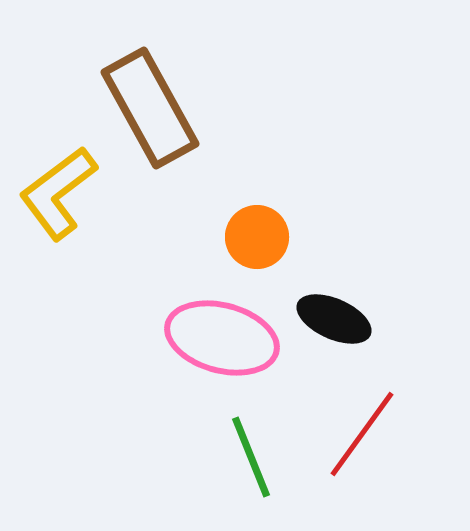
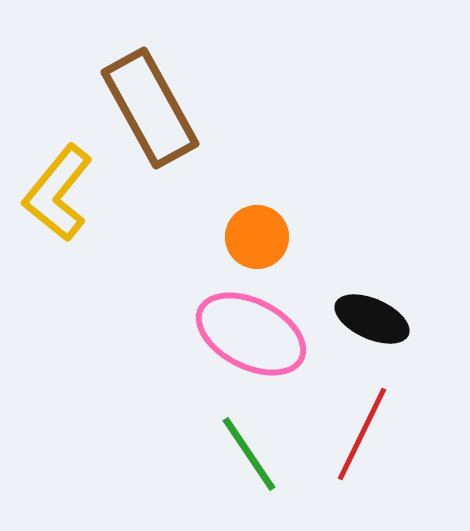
yellow L-shape: rotated 14 degrees counterclockwise
black ellipse: moved 38 px right
pink ellipse: moved 29 px right, 4 px up; rotated 12 degrees clockwise
red line: rotated 10 degrees counterclockwise
green line: moved 2 px left, 3 px up; rotated 12 degrees counterclockwise
